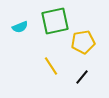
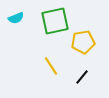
cyan semicircle: moved 4 px left, 9 px up
